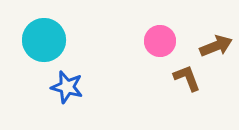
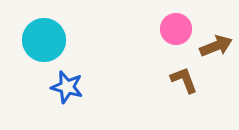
pink circle: moved 16 px right, 12 px up
brown L-shape: moved 3 px left, 2 px down
